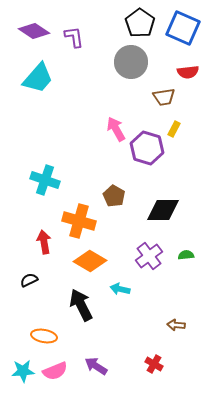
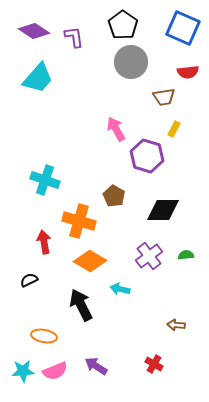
black pentagon: moved 17 px left, 2 px down
purple hexagon: moved 8 px down
